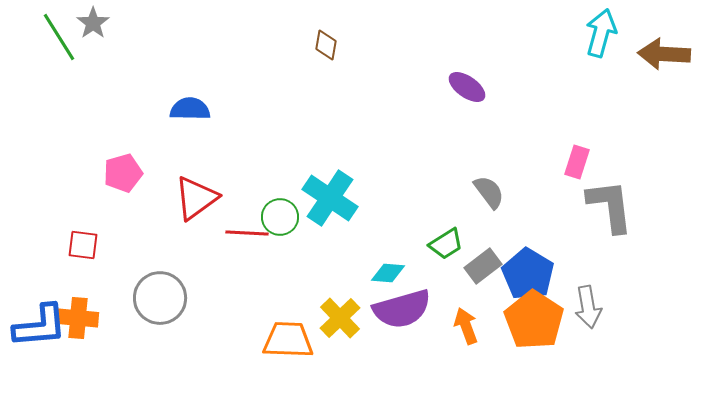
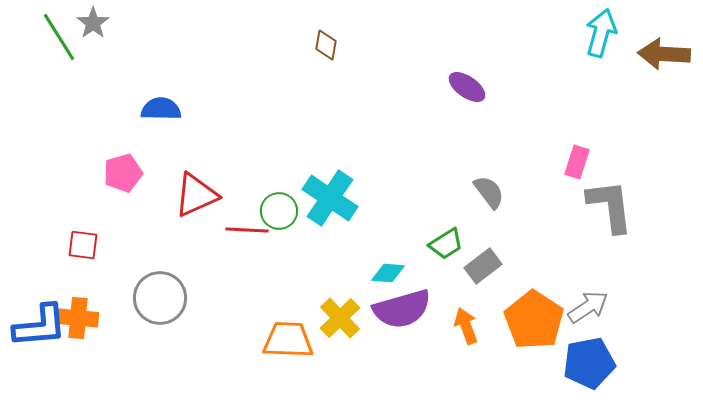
blue semicircle: moved 29 px left
red triangle: moved 3 px up; rotated 12 degrees clockwise
green circle: moved 1 px left, 6 px up
red line: moved 3 px up
blue pentagon: moved 61 px right, 89 px down; rotated 30 degrees clockwise
gray arrow: rotated 114 degrees counterclockwise
